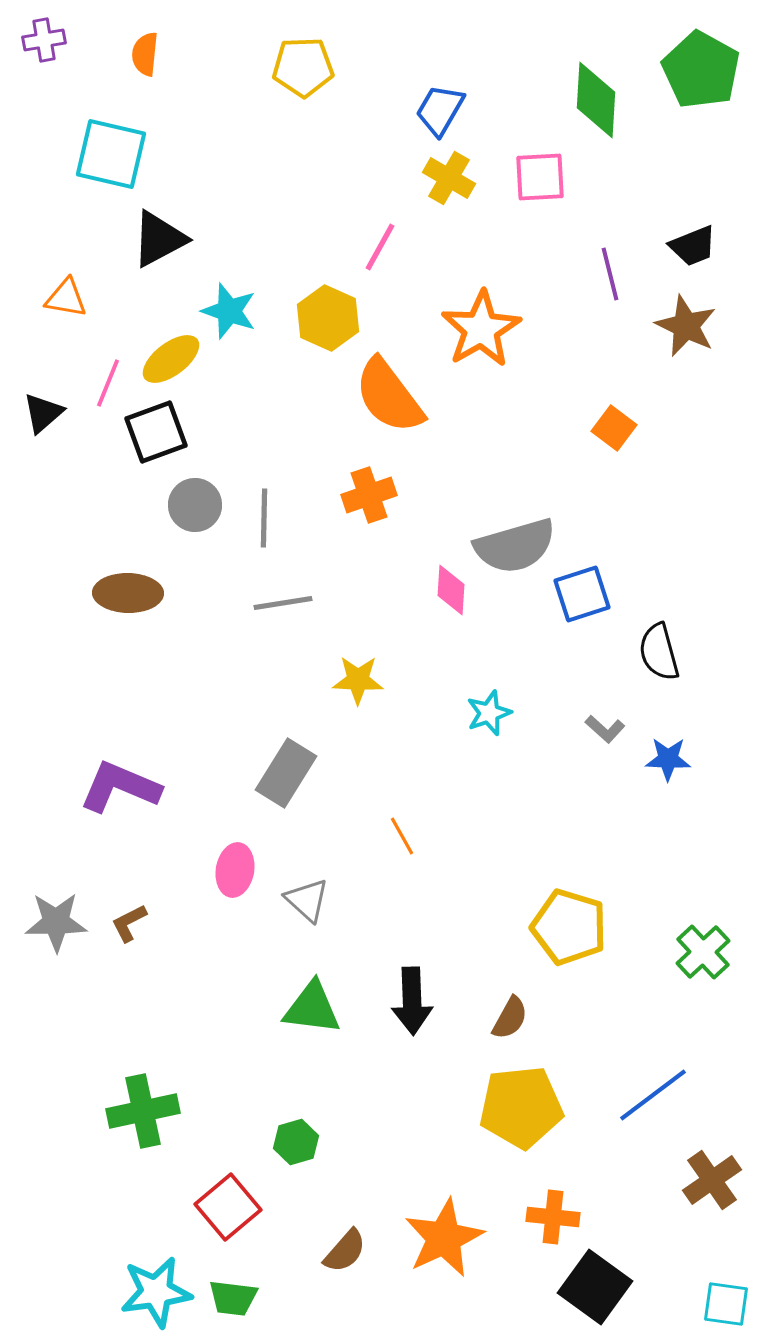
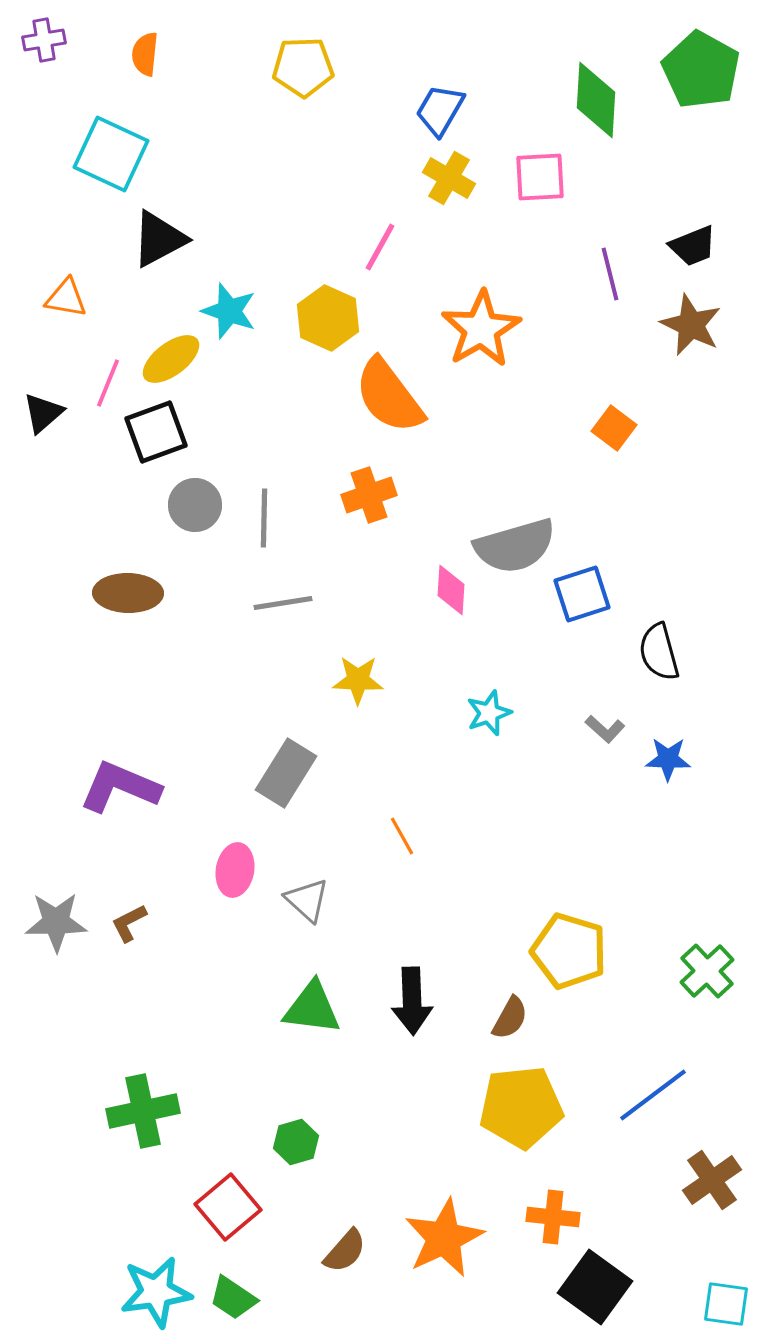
cyan square at (111, 154): rotated 12 degrees clockwise
brown star at (686, 326): moved 5 px right, 1 px up
yellow pentagon at (569, 927): moved 24 px down
green cross at (703, 952): moved 4 px right, 19 px down
green trapezoid at (233, 1298): rotated 27 degrees clockwise
